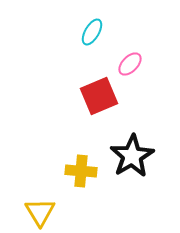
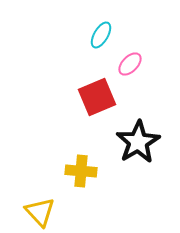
cyan ellipse: moved 9 px right, 3 px down
red square: moved 2 px left, 1 px down
black star: moved 6 px right, 14 px up
yellow triangle: rotated 12 degrees counterclockwise
